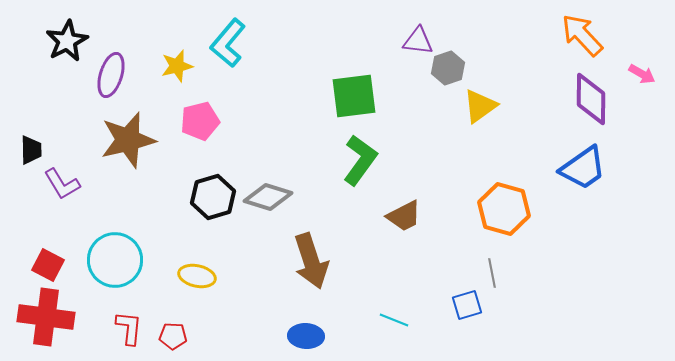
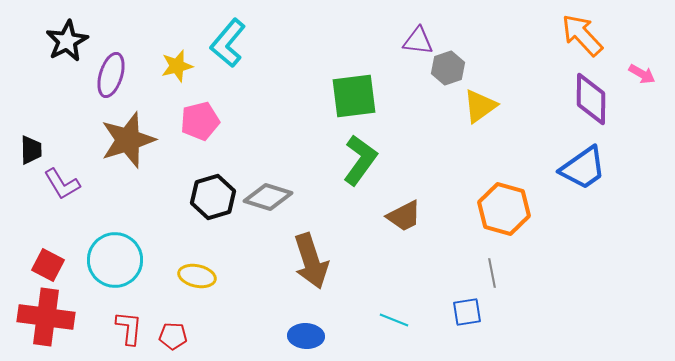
brown star: rotated 4 degrees counterclockwise
blue square: moved 7 px down; rotated 8 degrees clockwise
